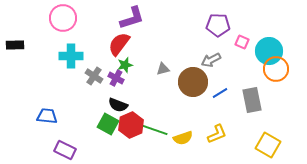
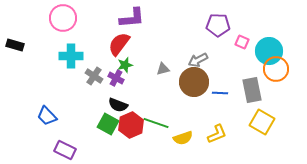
purple L-shape: rotated 12 degrees clockwise
black rectangle: rotated 18 degrees clockwise
gray arrow: moved 13 px left
brown circle: moved 1 px right
blue line: rotated 35 degrees clockwise
gray rectangle: moved 10 px up
blue trapezoid: rotated 140 degrees counterclockwise
green line: moved 1 px right, 7 px up
yellow square: moved 6 px left, 23 px up
